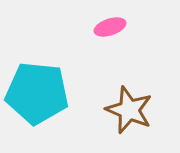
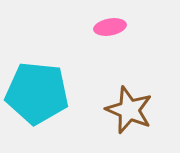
pink ellipse: rotated 8 degrees clockwise
